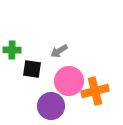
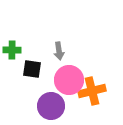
gray arrow: rotated 66 degrees counterclockwise
pink circle: moved 1 px up
orange cross: moved 3 px left
